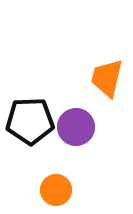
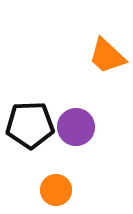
orange trapezoid: moved 22 px up; rotated 60 degrees counterclockwise
black pentagon: moved 4 px down
